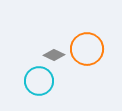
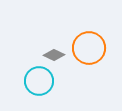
orange circle: moved 2 px right, 1 px up
